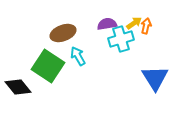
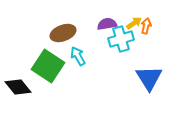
blue triangle: moved 6 px left
